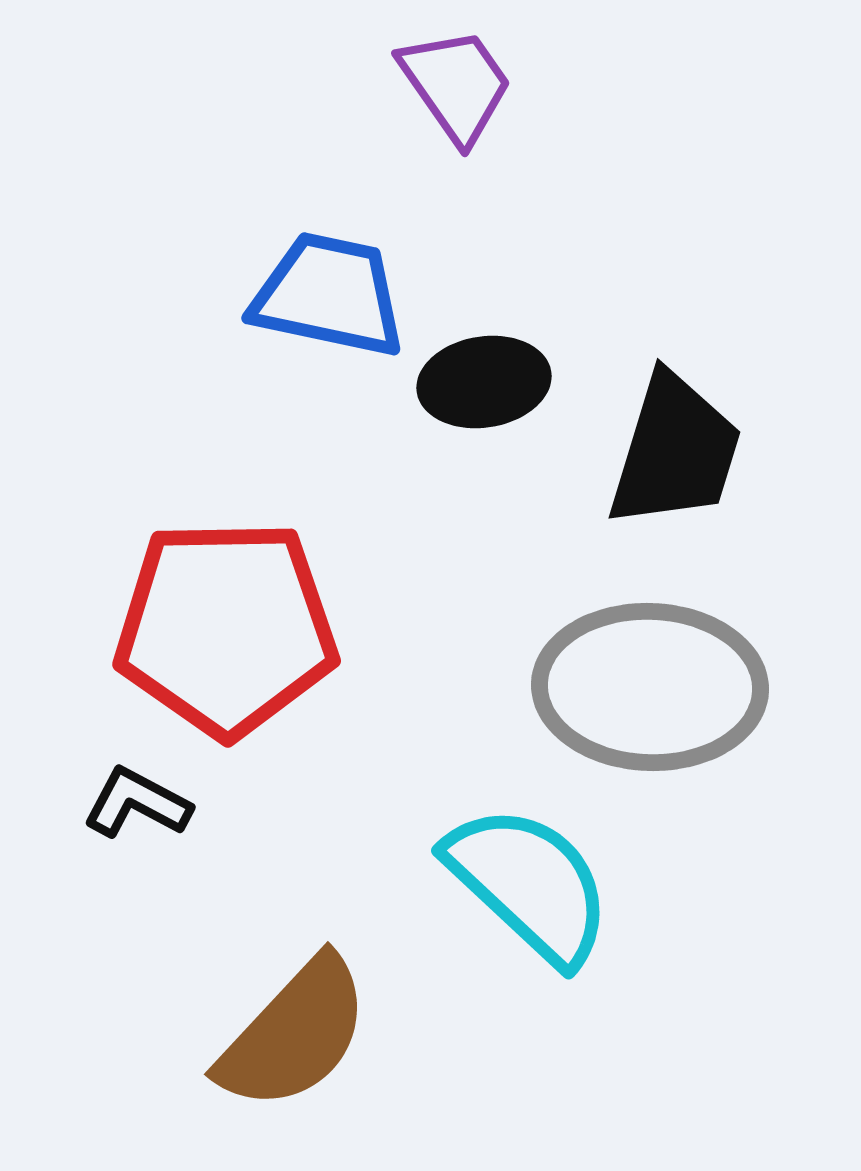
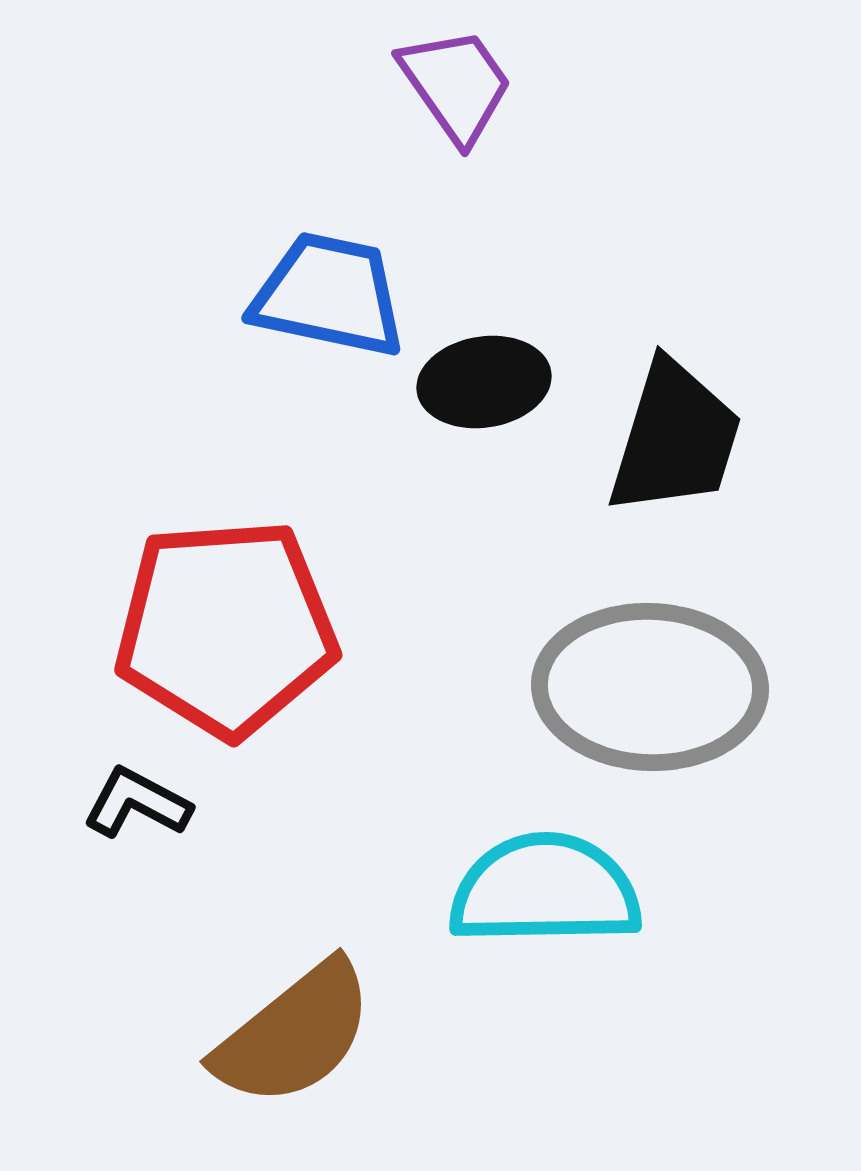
black trapezoid: moved 13 px up
red pentagon: rotated 3 degrees counterclockwise
cyan semicircle: moved 16 px right, 6 px down; rotated 44 degrees counterclockwise
brown semicircle: rotated 8 degrees clockwise
